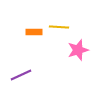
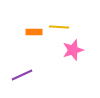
pink star: moved 5 px left
purple line: moved 1 px right
